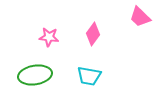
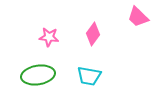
pink trapezoid: moved 2 px left
green ellipse: moved 3 px right
